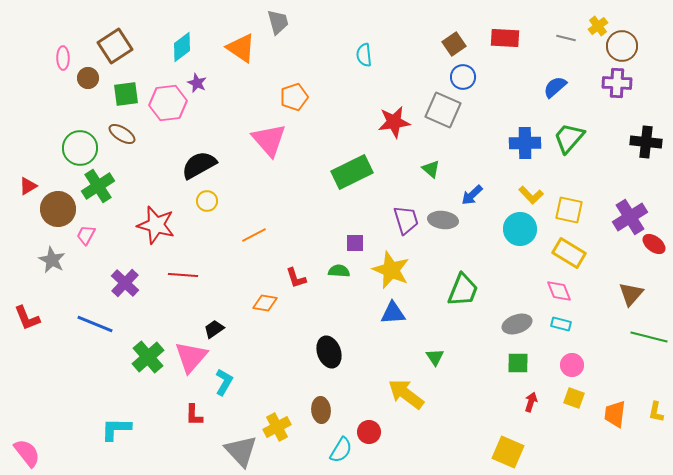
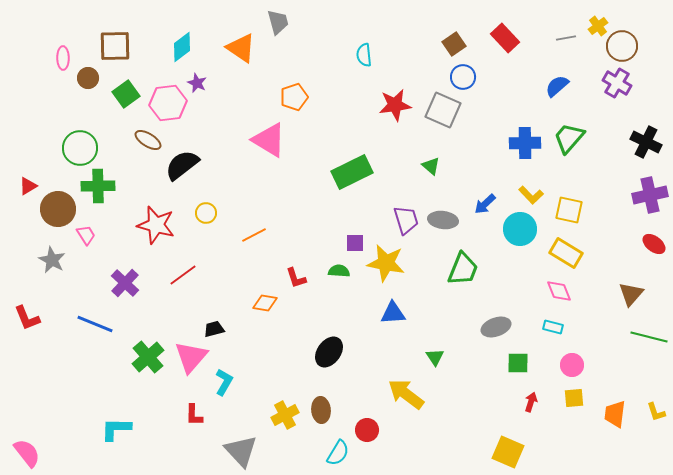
red rectangle at (505, 38): rotated 44 degrees clockwise
gray line at (566, 38): rotated 24 degrees counterclockwise
brown square at (115, 46): rotated 32 degrees clockwise
purple cross at (617, 83): rotated 28 degrees clockwise
blue semicircle at (555, 87): moved 2 px right, 1 px up
green square at (126, 94): rotated 28 degrees counterclockwise
red star at (394, 122): moved 1 px right, 17 px up
brown ellipse at (122, 134): moved 26 px right, 6 px down
pink triangle at (269, 140): rotated 18 degrees counterclockwise
black cross at (646, 142): rotated 20 degrees clockwise
black semicircle at (199, 165): moved 17 px left; rotated 9 degrees counterclockwise
green triangle at (431, 169): moved 3 px up
green cross at (98, 186): rotated 32 degrees clockwise
blue arrow at (472, 195): moved 13 px right, 9 px down
yellow circle at (207, 201): moved 1 px left, 12 px down
purple cross at (630, 217): moved 20 px right, 22 px up; rotated 20 degrees clockwise
pink trapezoid at (86, 235): rotated 120 degrees clockwise
yellow rectangle at (569, 253): moved 3 px left
yellow star at (391, 270): moved 5 px left, 7 px up; rotated 12 degrees counterclockwise
red line at (183, 275): rotated 40 degrees counterclockwise
green trapezoid at (463, 290): moved 21 px up
gray ellipse at (517, 324): moved 21 px left, 3 px down
cyan rectangle at (561, 324): moved 8 px left, 3 px down
black trapezoid at (214, 329): rotated 20 degrees clockwise
black ellipse at (329, 352): rotated 56 degrees clockwise
yellow square at (574, 398): rotated 25 degrees counterclockwise
yellow L-shape at (656, 412): rotated 30 degrees counterclockwise
yellow cross at (277, 427): moved 8 px right, 12 px up
red circle at (369, 432): moved 2 px left, 2 px up
cyan semicircle at (341, 450): moved 3 px left, 3 px down
